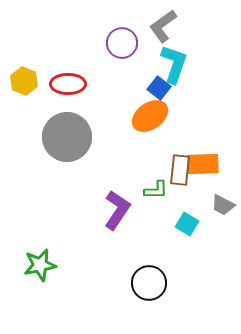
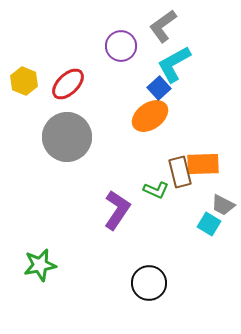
purple circle: moved 1 px left, 3 px down
cyan L-shape: rotated 138 degrees counterclockwise
red ellipse: rotated 44 degrees counterclockwise
blue square: rotated 10 degrees clockwise
brown rectangle: moved 2 px down; rotated 20 degrees counterclockwise
green L-shape: rotated 25 degrees clockwise
cyan square: moved 22 px right
